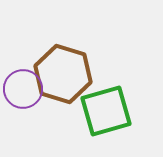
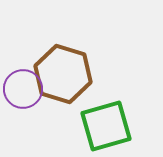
green square: moved 15 px down
